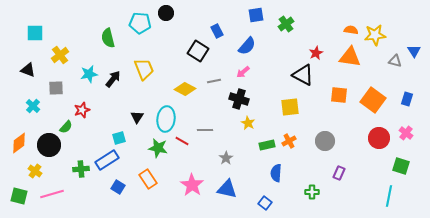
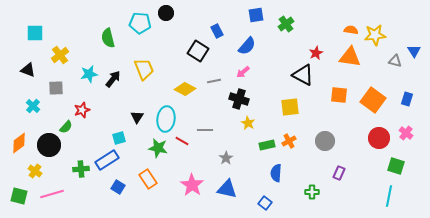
green square at (401, 166): moved 5 px left
